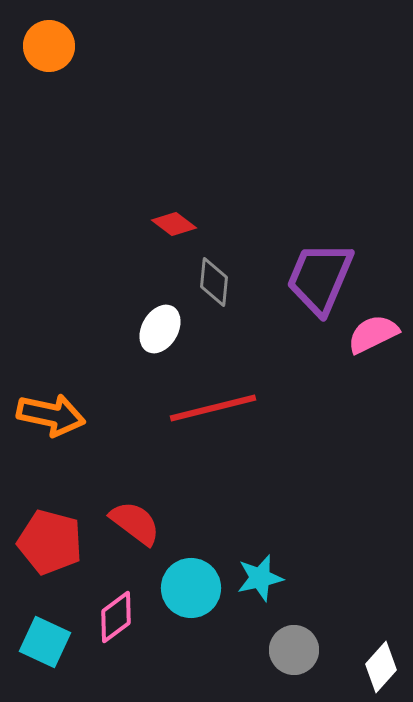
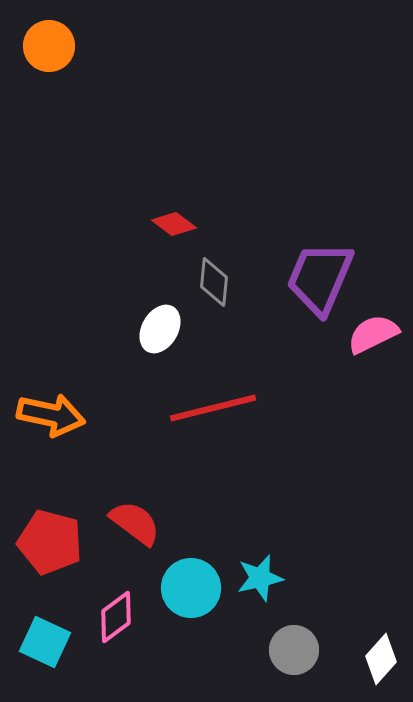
white diamond: moved 8 px up
